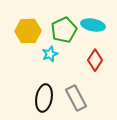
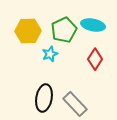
red diamond: moved 1 px up
gray rectangle: moved 1 px left, 6 px down; rotated 15 degrees counterclockwise
